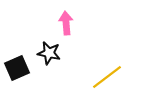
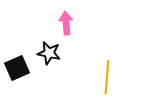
yellow line: rotated 48 degrees counterclockwise
